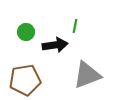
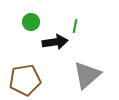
green circle: moved 5 px right, 10 px up
black arrow: moved 3 px up
gray triangle: rotated 20 degrees counterclockwise
